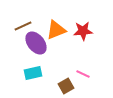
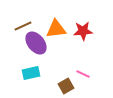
orange triangle: moved 1 px up; rotated 15 degrees clockwise
cyan rectangle: moved 2 px left
